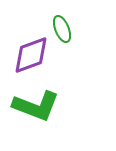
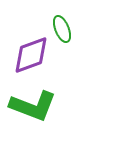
green L-shape: moved 3 px left
